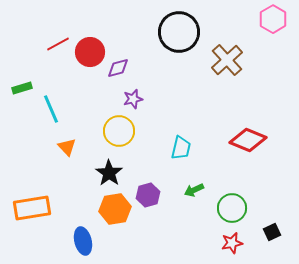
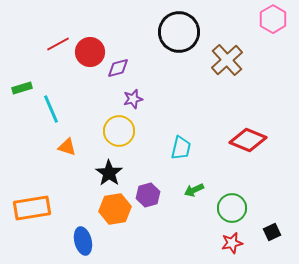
orange triangle: rotated 30 degrees counterclockwise
